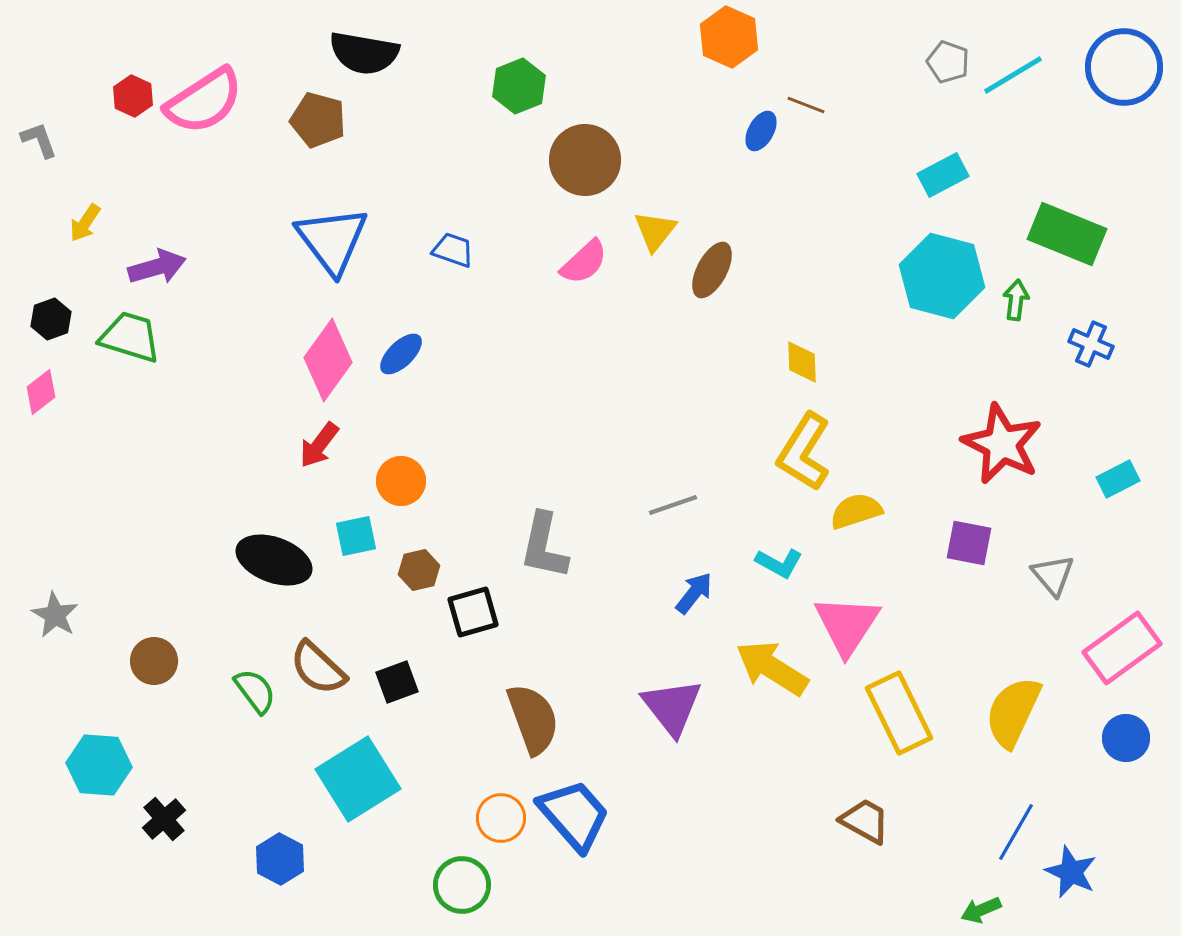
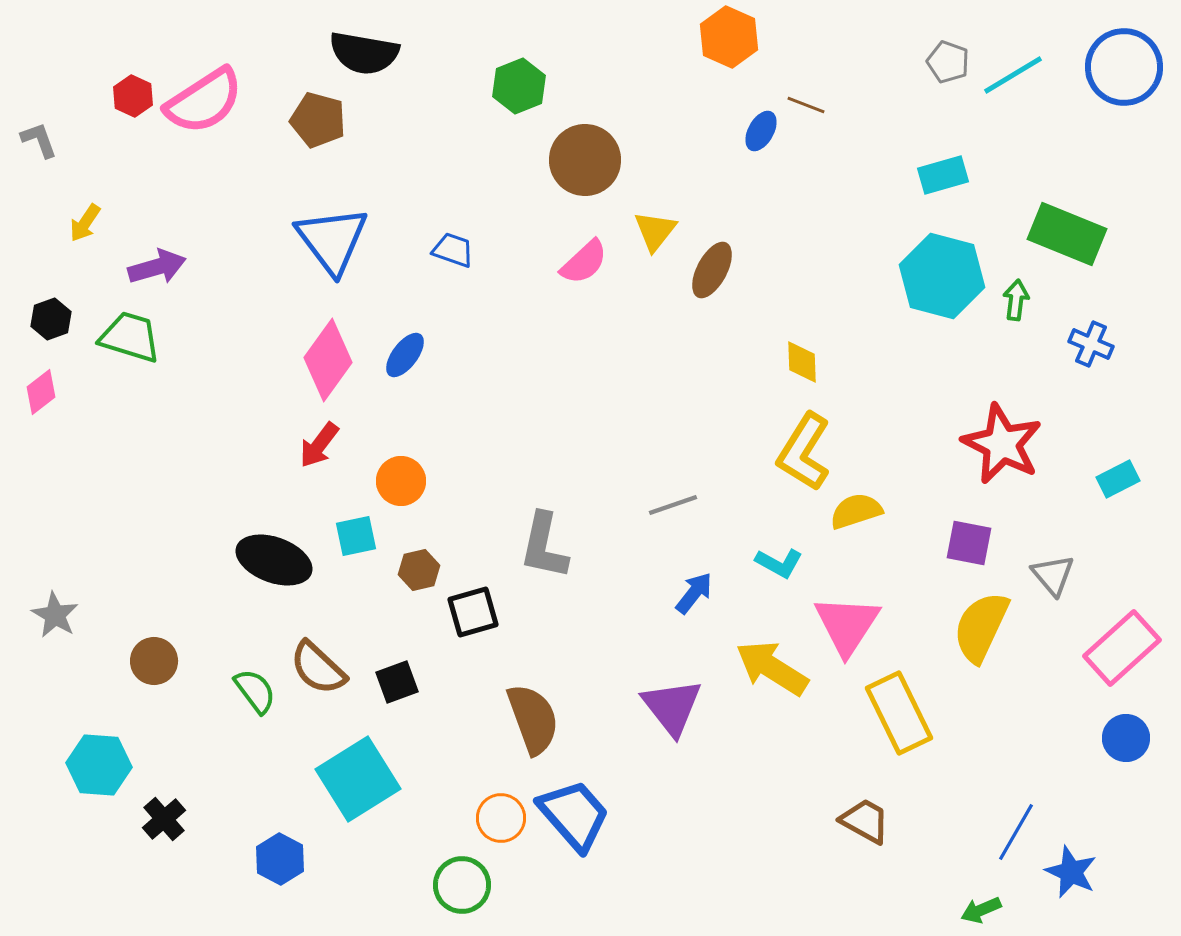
cyan rectangle at (943, 175): rotated 12 degrees clockwise
blue ellipse at (401, 354): moved 4 px right, 1 px down; rotated 9 degrees counterclockwise
pink rectangle at (1122, 648): rotated 6 degrees counterclockwise
yellow semicircle at (1013, 712): moved 32 px left, 85 px up
